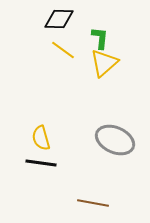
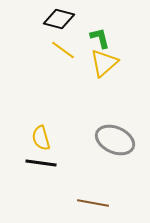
black diamond: rotated 12 degrees clockwise
green L-shape: rotated 20 degrees counterclockwise
